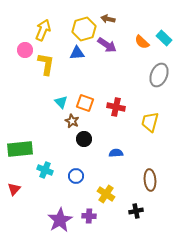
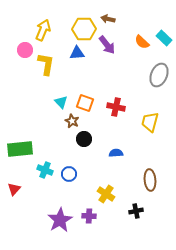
yellow hexagon: rotated 15 degrees clockwise
purple arrow: rotated 18 degrees clockwise
blue circle: moved 7 px left, 2 px up
